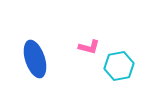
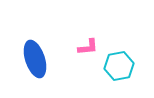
pink L-shape: moved 1 px left; rotated 20 degrees counterclockwise
